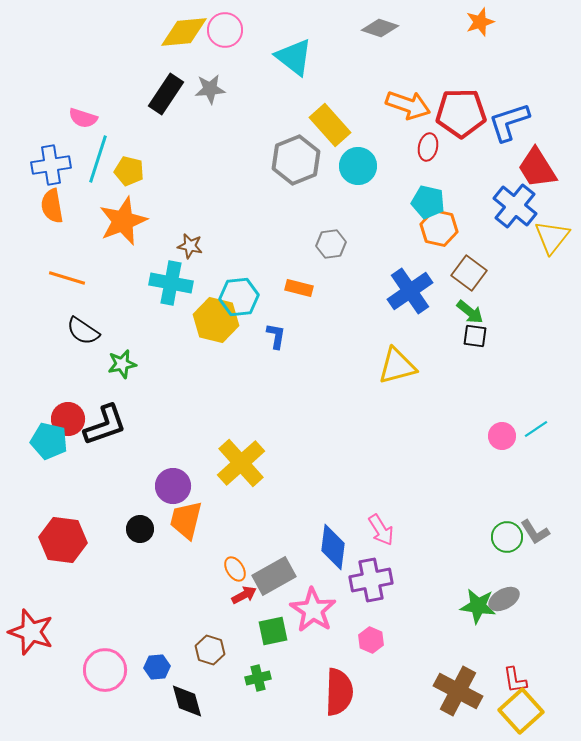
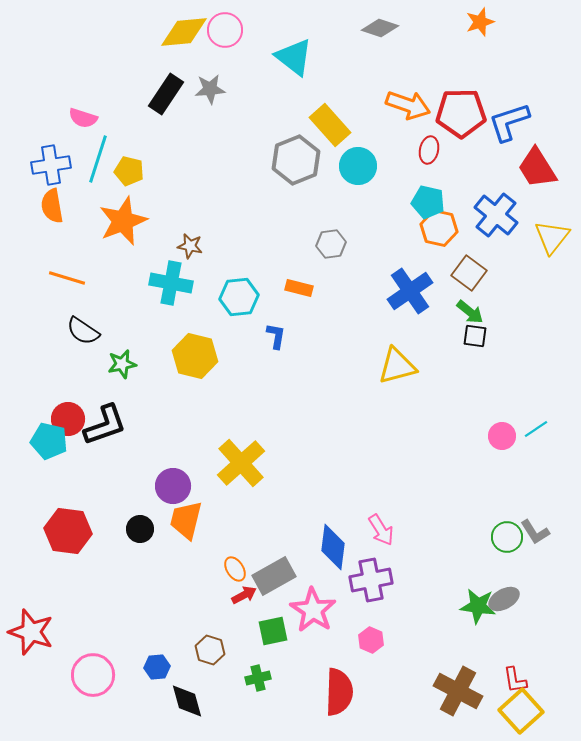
red ellipse at (428, 147): moved 1 px right, 3 px down
blue cross at (515, 206): moved 19 px left, 9 px down
yellow hexagon at (216, 320): moved 21 px left, 36 px down
red hexagon at (63, 540): moved 5 px right, 9 px up
pink circle at (105, 670): moved 12 px left, 5 px down
